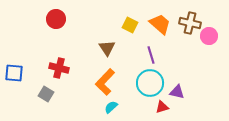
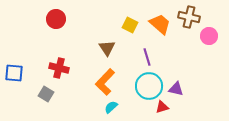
brown cross: moved 1 px left, 6 px up
purple line: moved 4 px left, 2 px down
cyan circle: moved 1 px left, 3 px down
purple triangle: moved 1 px left, 3 px up
